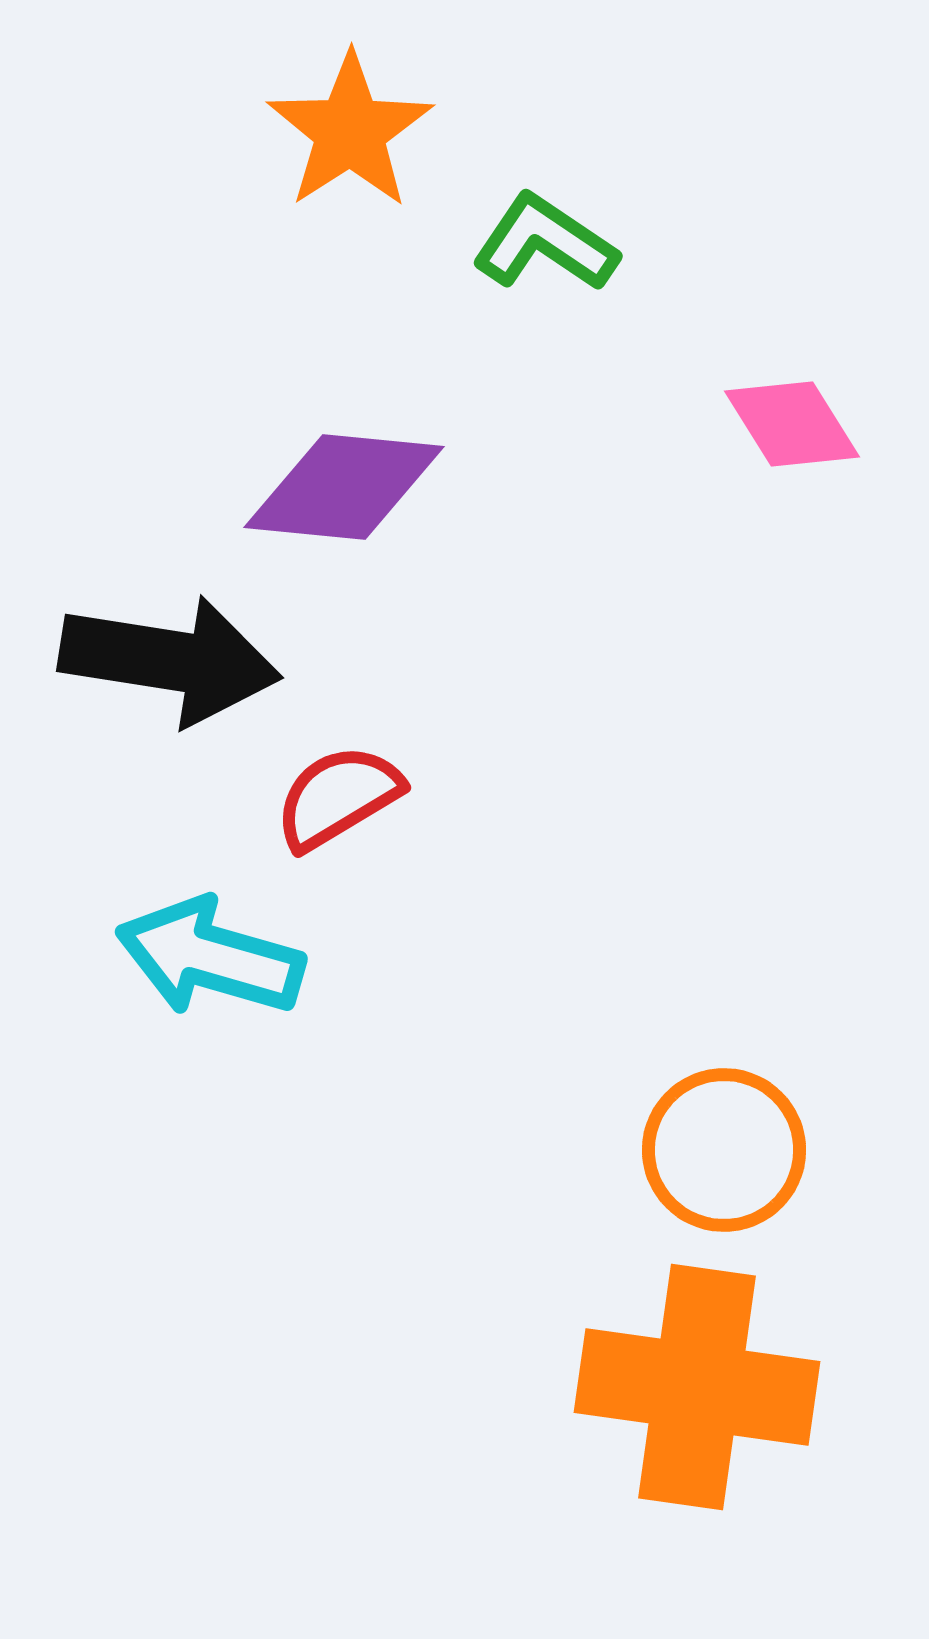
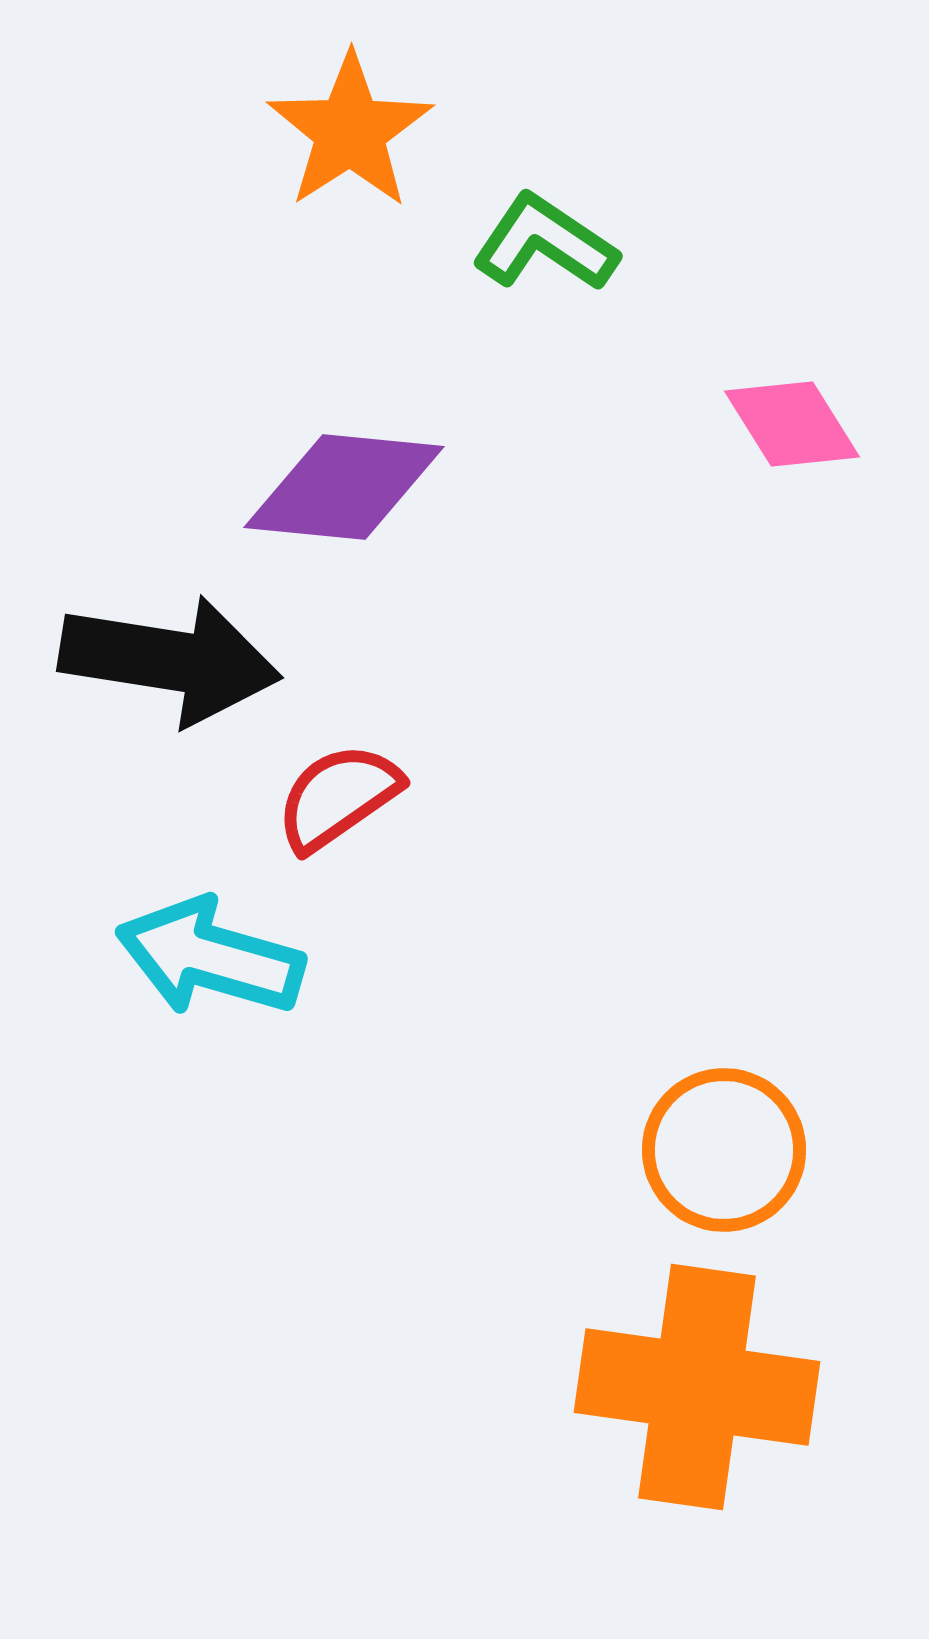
red semicircle: rotated 4 degrees counterclockwise
